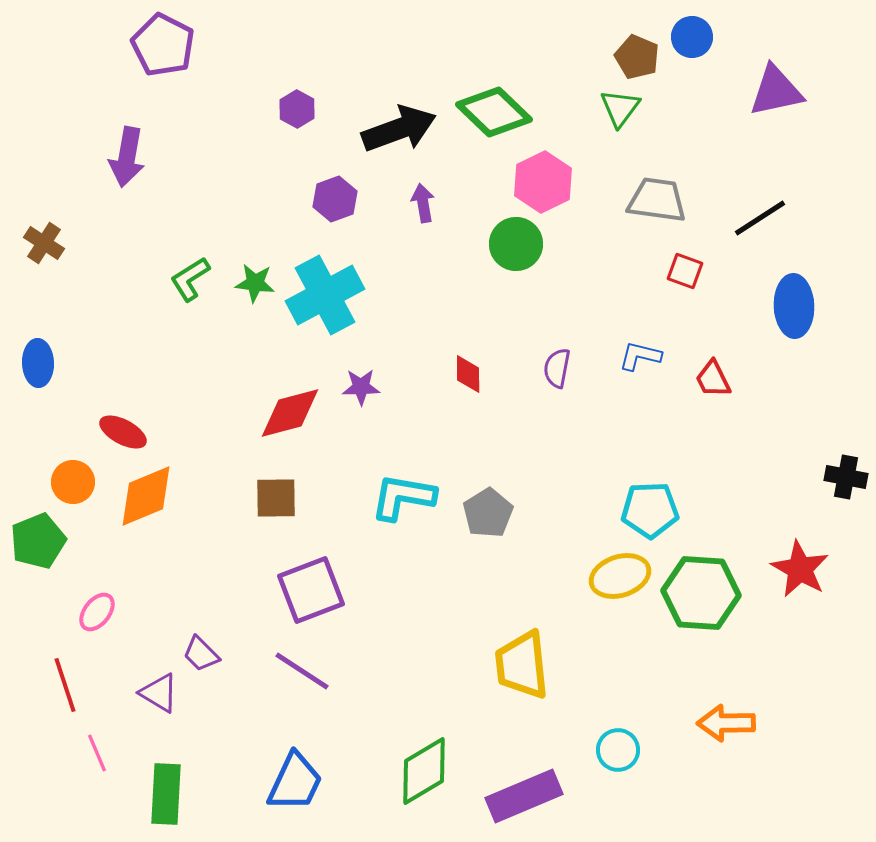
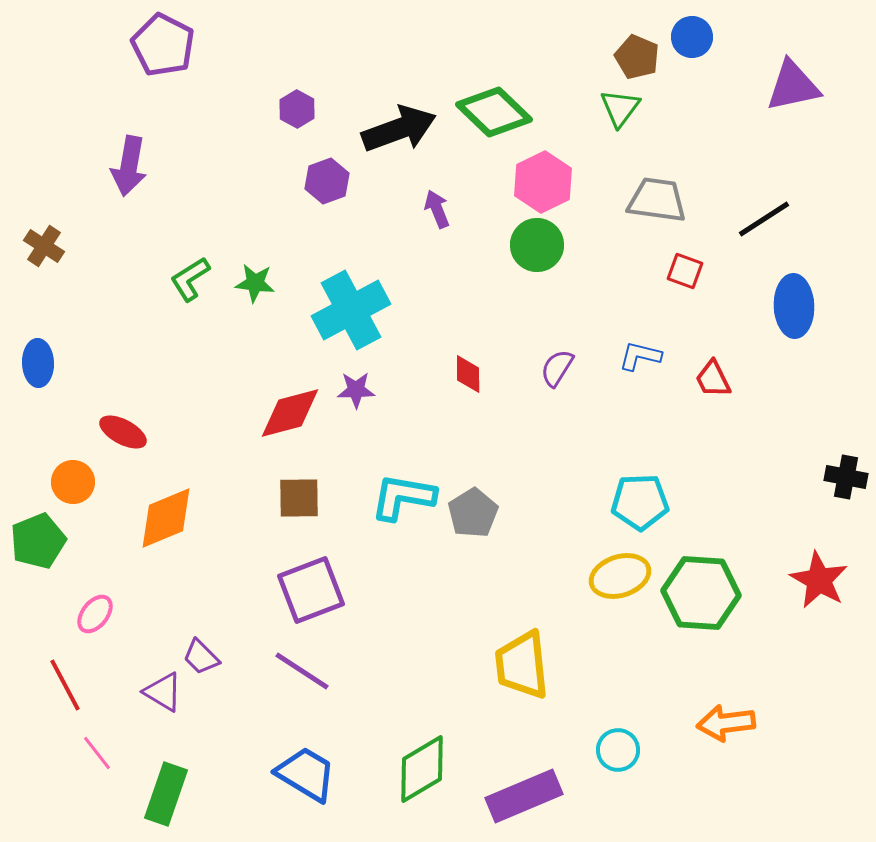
purple triangle at (776, 91): moved 17 px right, 5 px up
purple arrow at (127, 157): moved 2 px right, 9 px down
purple hexagon at (335, 199): moved 8 px left, 18 px up
purple arrow at (423, 203): moved 14 px right, 6 px down; rotated 12 degrees counterclockwise
black line at (760, 218): moved 4 px right, 1 px down
brown cross at (44, 243): moved 3 px down
green circle at (516, 244): moved 21 px right, 1 px down
cyan cross at (325, 295): moved 26 px right, 15 px down
purple semicircle at (557, 368): rotated 21 degrees clockwise
purple star at (361, 387): moved 5 px left, 3 px down
orange diamond at (146, 496): moved 20 px right, 22 px down
brown square at (276, 498): moved 23 px right
cyan pentagon at (650, 510): moved 10 px left, 8 px up
gray pentagon at (488, 513): moved 15 px left
red star at (800, 569): moved 19 px right, 11 px down
pink ellipse at (97, 612): moved 2 px left, 2 px down
purple trapezoid at (201, 654): moved 3 px down
red line at (65, 685): rotated 10 degrees counterclockwise
purple triangle at (159, 693): moved 4 px right, 1 px up
orange arrow at (726, 723): rotated 6 degrees counterclockwise
pink line at (97, 753): rotated 15 degrees counterclockwise
green diamond at (424, 771): moved 2 px left, 2 px up
blue trapezoid at (295, 782): moved 11 px right, 8 px up; rotated 84 degrees counterclockwise
green rectangle at (166, 794): rotated 16 degrees clockwise
